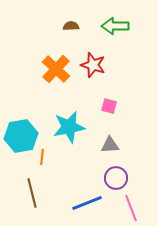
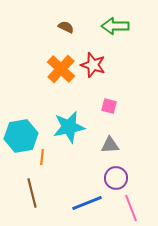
brown semicircle: moved 5 px left, 1 px down; rotated 28 degrees clockwise
orange cross: moved 5 px right
